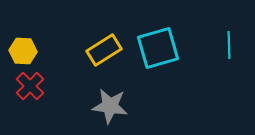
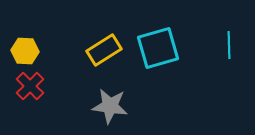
yellow hexagon: moved 2 px right
